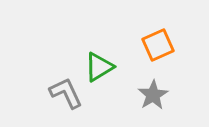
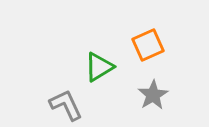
orange square: moved 10 px left
gray L-shape: moved 12 px down
